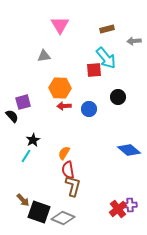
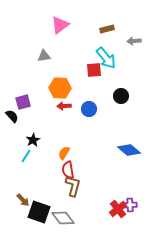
pink triangle: rotated 24 degrees clockwise
black circle: moved 3 px right, 1 px up
gray diamond: rotated 30 degrees clockwise
